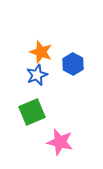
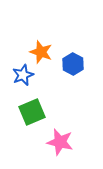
blue star: moved 14 px left
